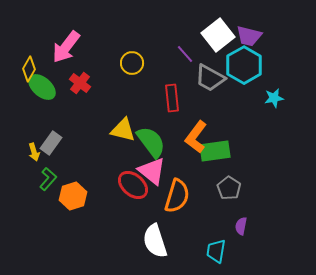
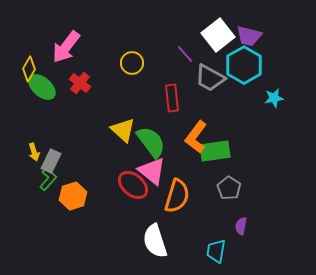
yellow triangle: rotated 28 degrees clockwise
gray rectangle: moved 18 px down; rotated 10 degrees counterclockwise
